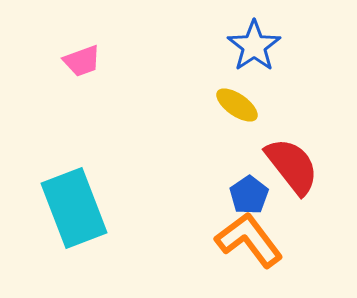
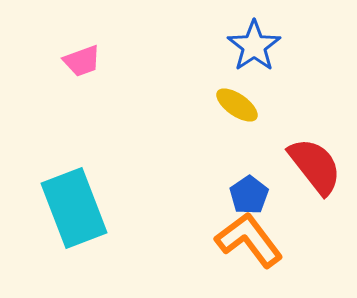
red semicircle: moved 23 px right
